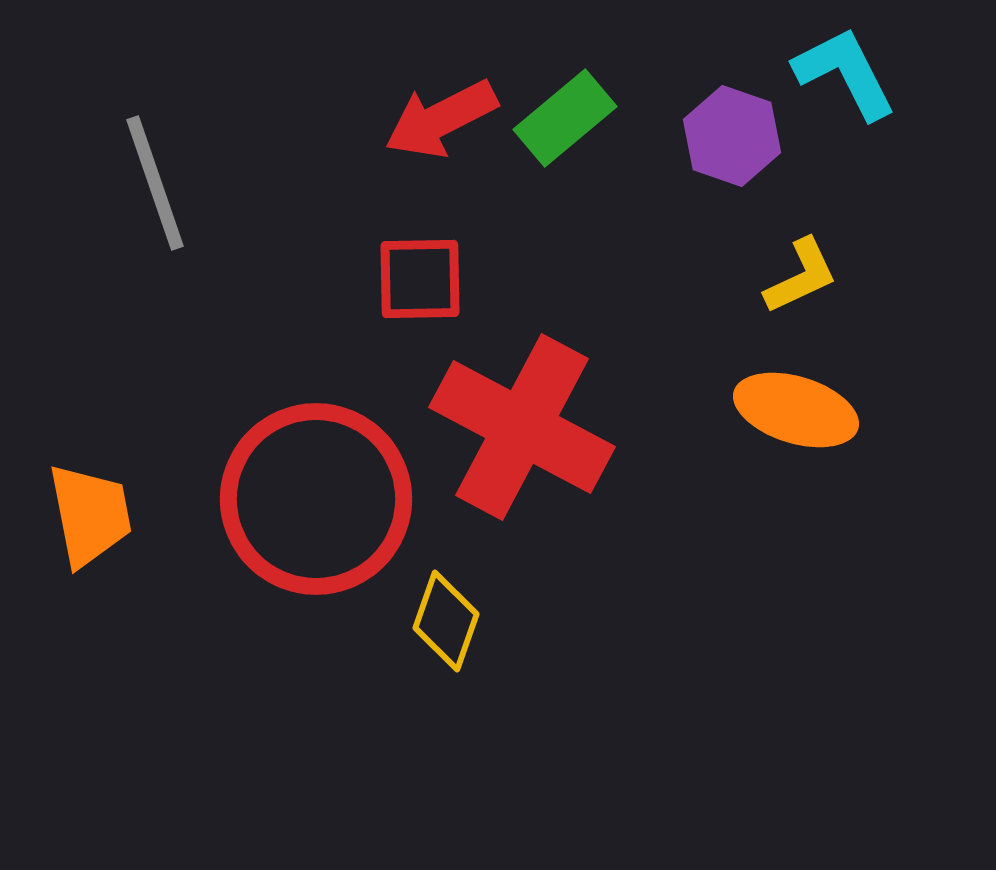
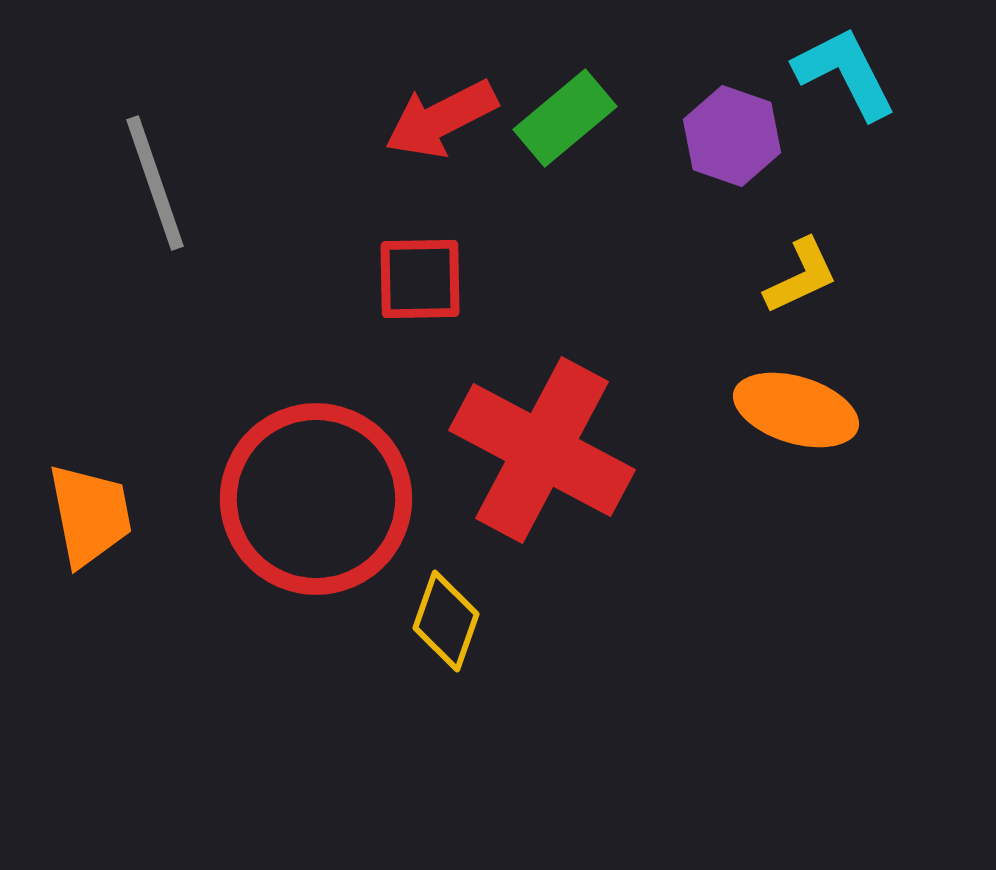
red cross: moved 20 px right, 23 px down
